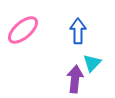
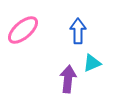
cyan triangle: rotated 24 degrees clockwise
purple arrow: moved 7 px left
